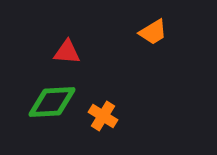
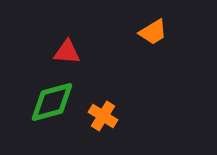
green diamond: rotated 12 degrees counterclockwise
